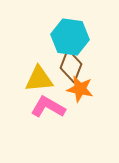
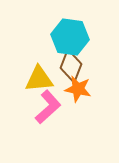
orange star: moved 2 px left
pink L-shape: rotated 108 degrees clockwise
